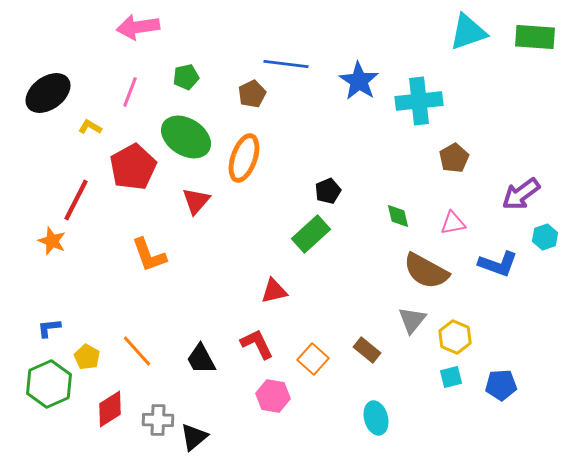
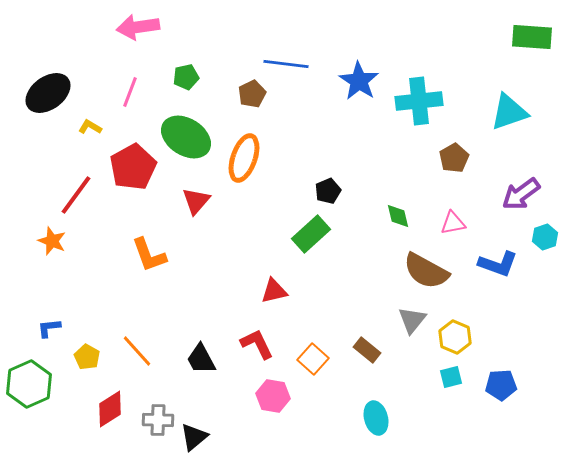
cyan triangle at (468, 32): moved 41 px right, 80 px down
green rectangle at (535, 37): moved 3 px left
red line at (76, 200): moved 5 px up; rotated 9 degrees clockwise
green hexagon at (49, 384): moved 20 px left
